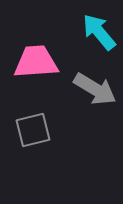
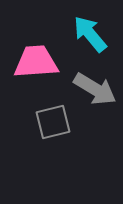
cyan arrow: moved 9 px left, 2 px down
gray square: moved 20 px right, 8 px up
